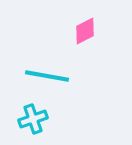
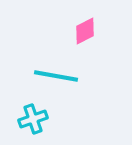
cyan line: moved 9 px right
